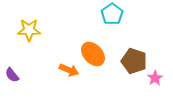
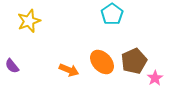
yellow star: moved 9 px up; rotated 20 degrees counterclockwise
orange ellipse: moved 9 px right, 8 px down
brown pentagon: rotated 30 degrees clockwise
purple semicircle: moved 9 px up
